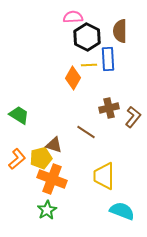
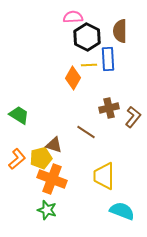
green star: rotated 24 degrees counterclockwise
